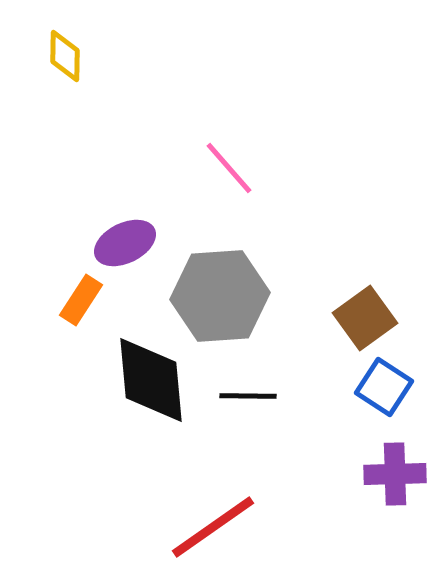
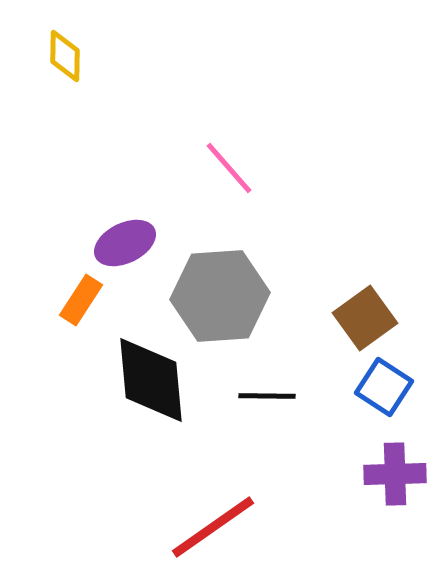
black line: moved 19 px right
